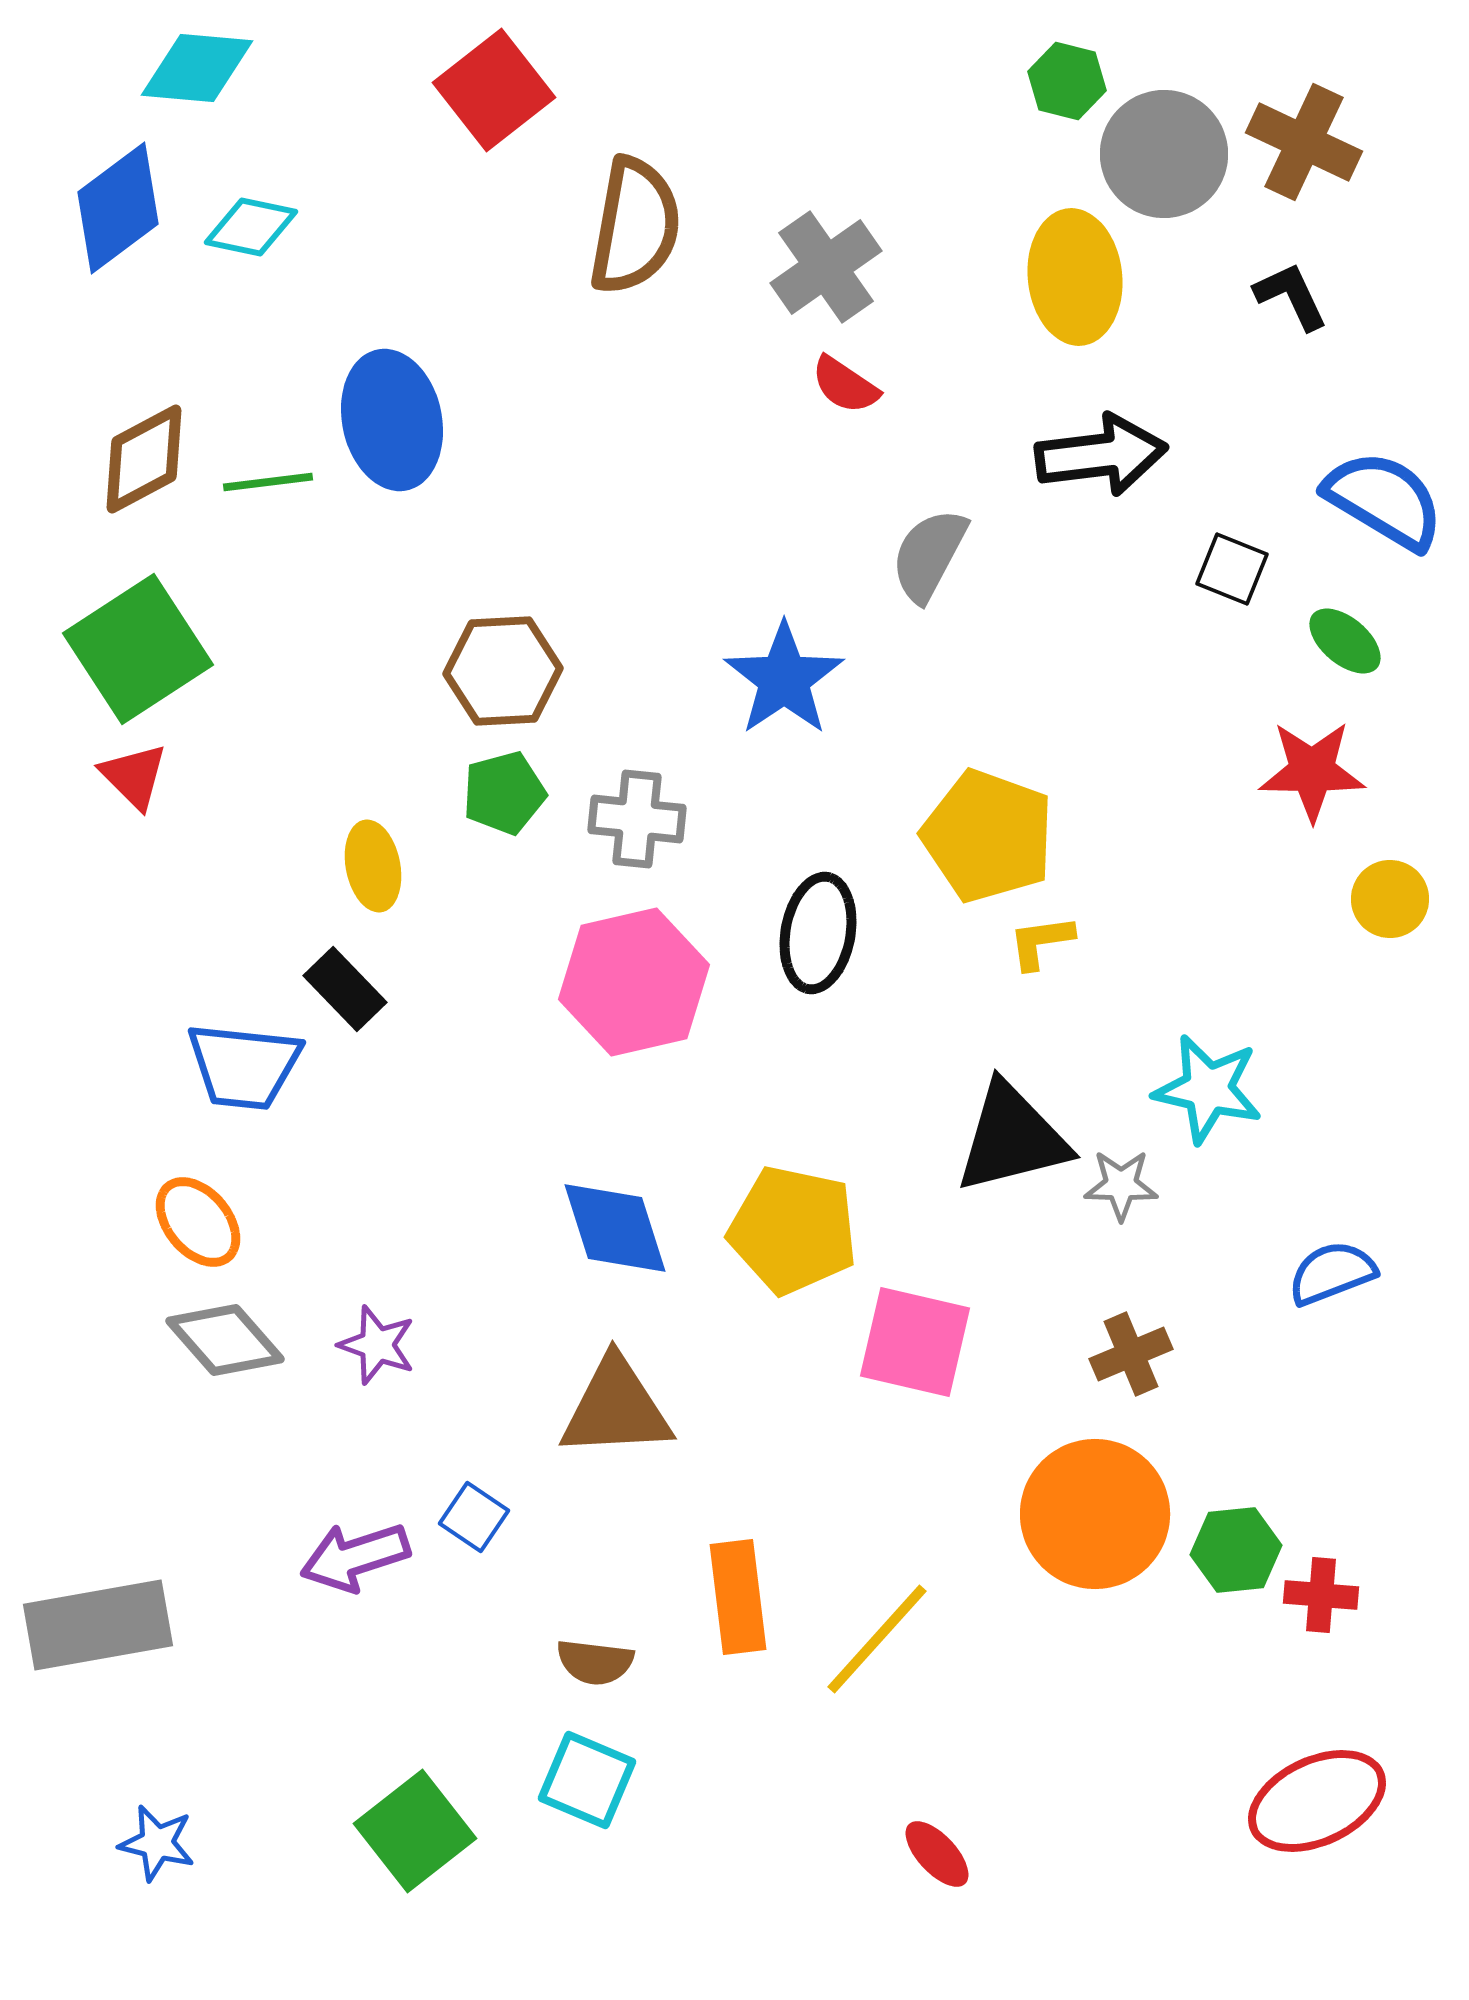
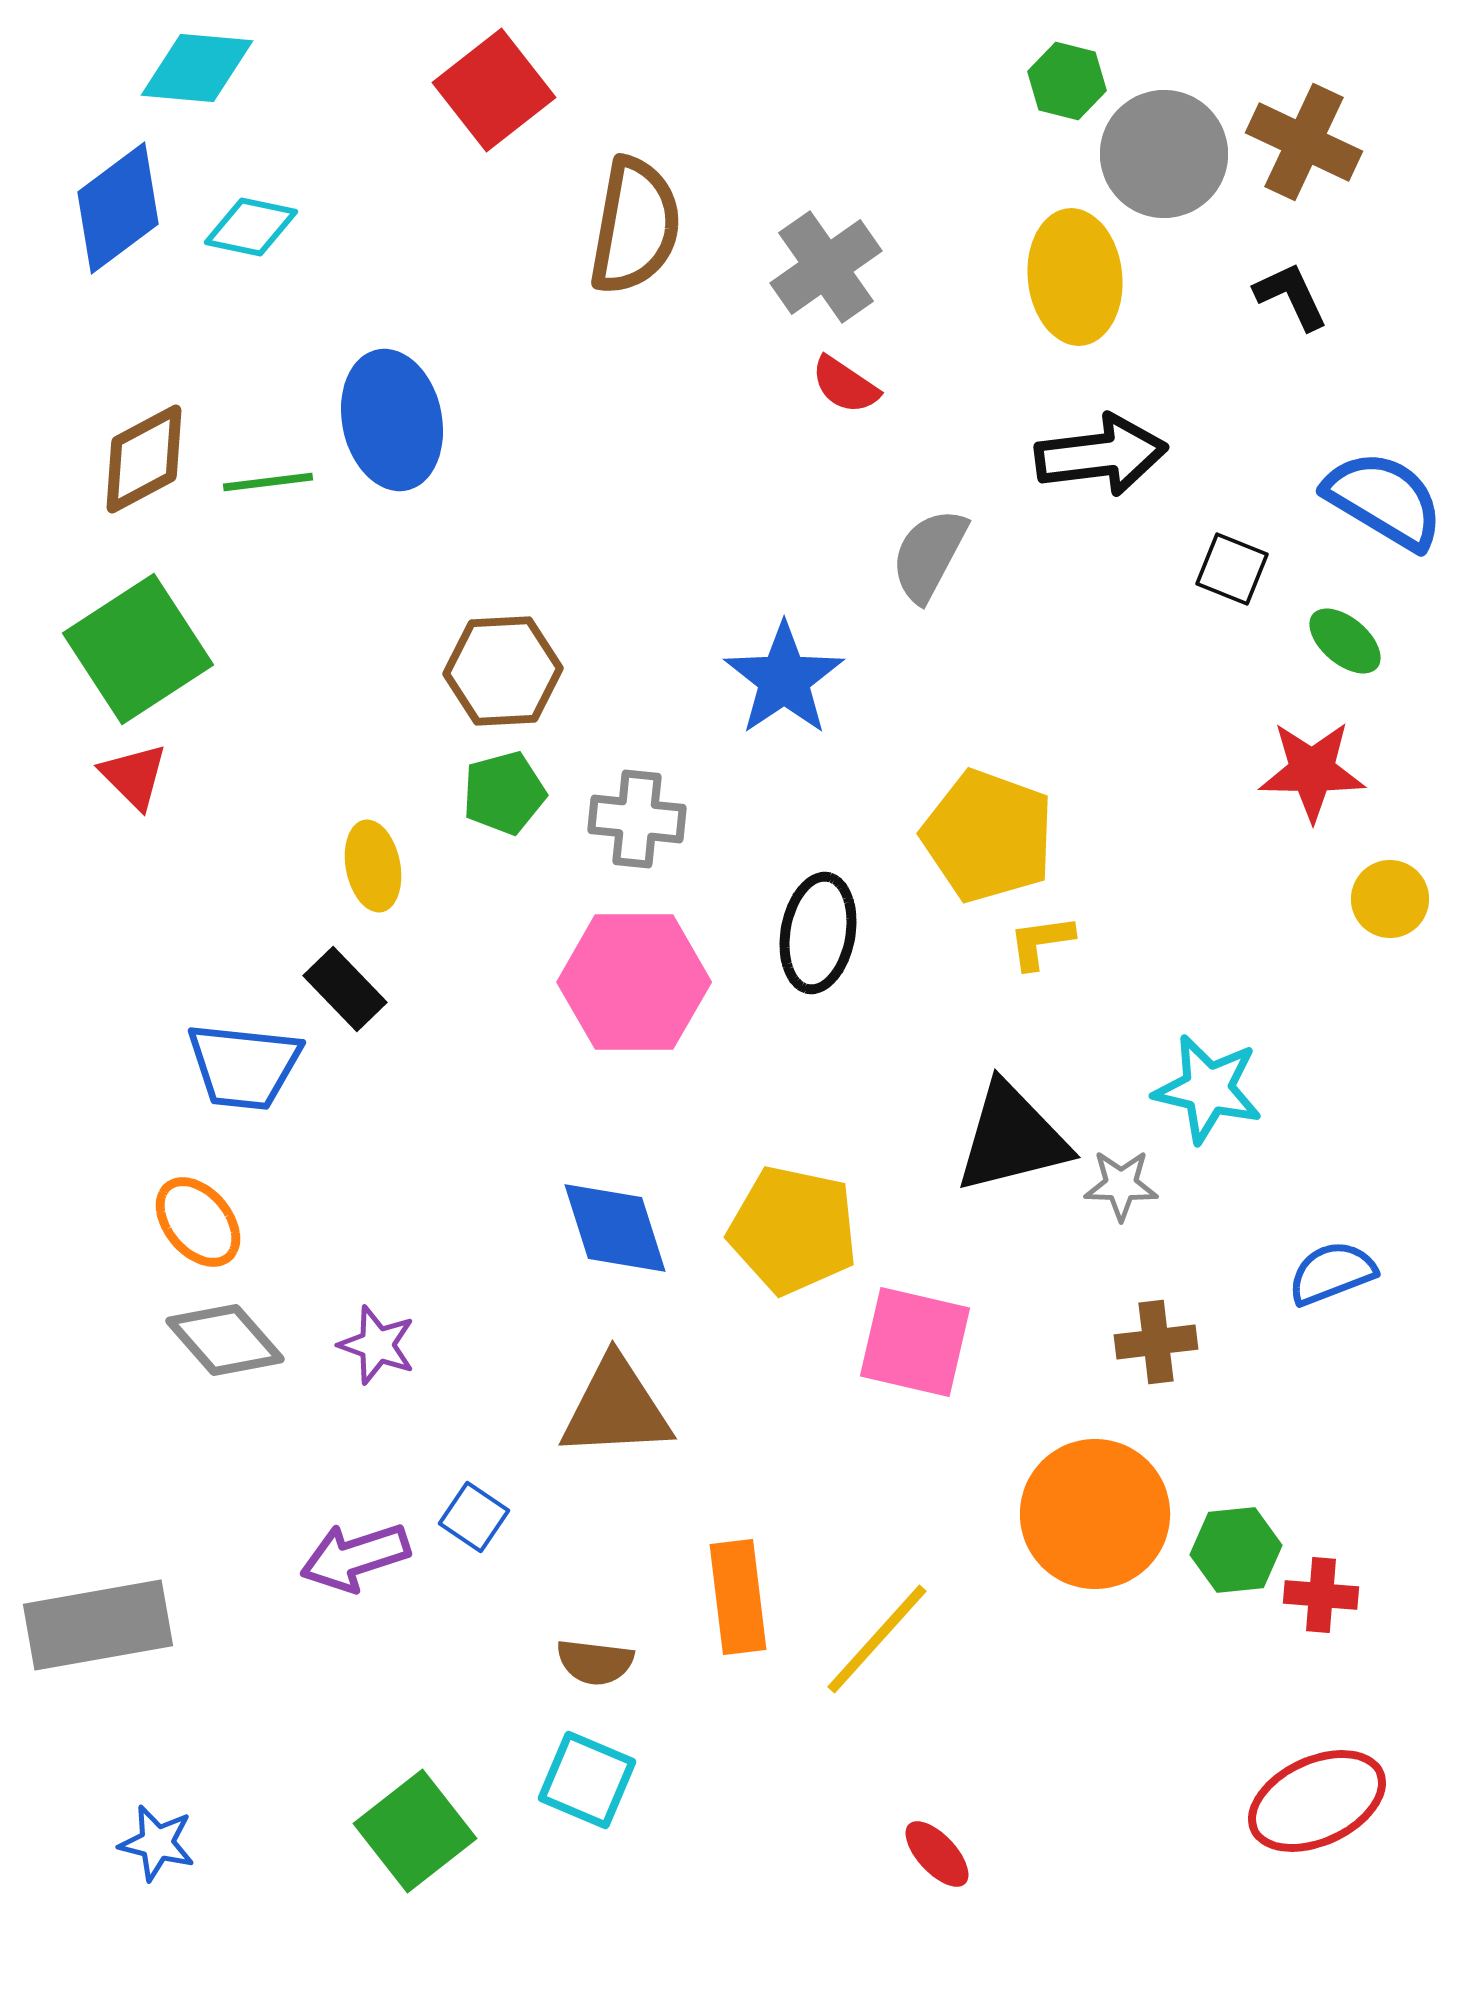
pink hexagon at (634, 982): rotated 13 degrees clockwise
brown cross at (1131, 1354): moved 25 px right, 12 px up; rotated 16 degrees clockwise
